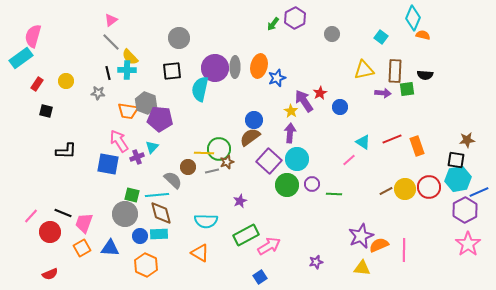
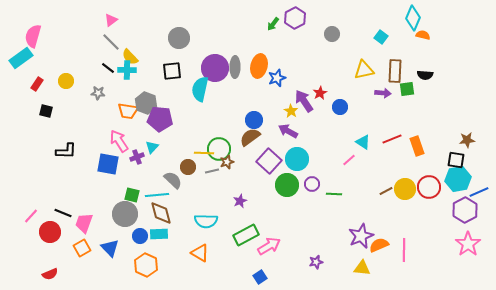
black line at (108, 73): moved 5 px up; rotated 40 degrees counterclockwise
purple arrow at (290, 133): moved 2 px left, 2 px up; rotated 66 degrees counterclockwise
blue triangle at (110, 248): rotated 42 degrees clockwise
